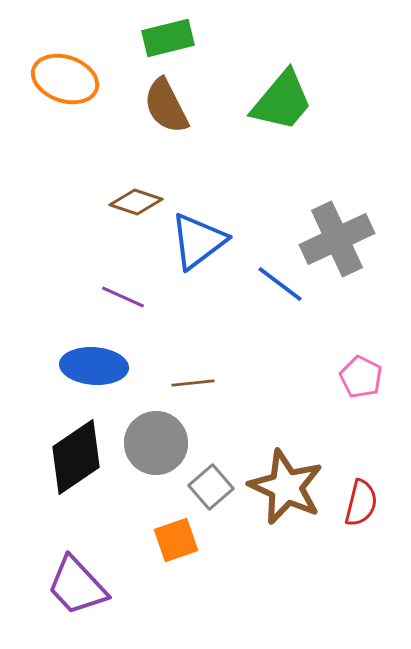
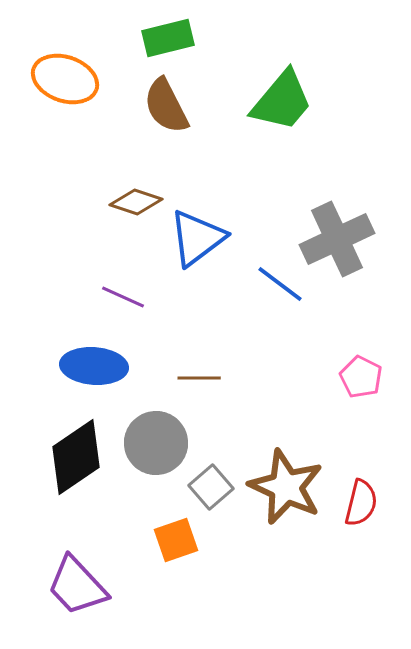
blue triangle: moved 1 px left, 3 px up
brown line: moved 6 px right, 5 px up; rotated 6 degrees clockwise
